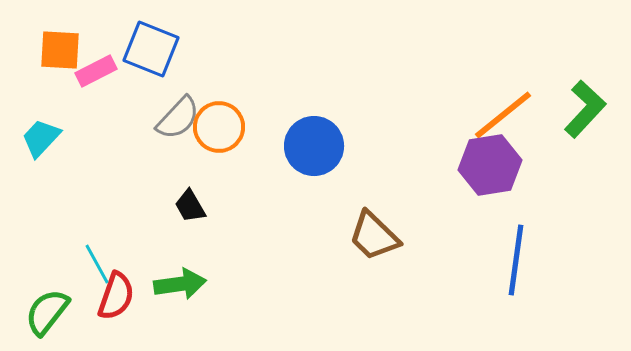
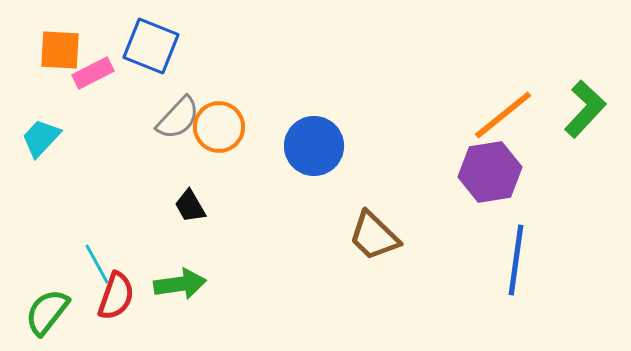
blue square: moved 3 px up
pink rectangle: moved 3 px left, 2 px down
purple hexagon: moved 7 px down
